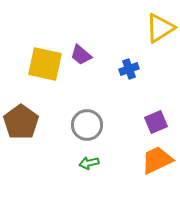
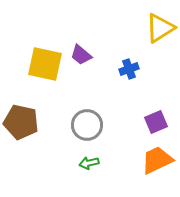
brown pentagon: rotated 24 degrees counterclockwise
